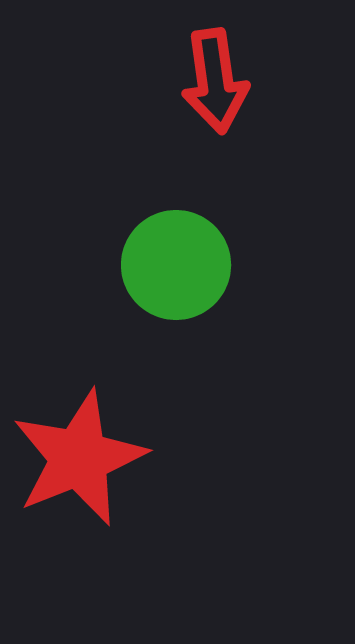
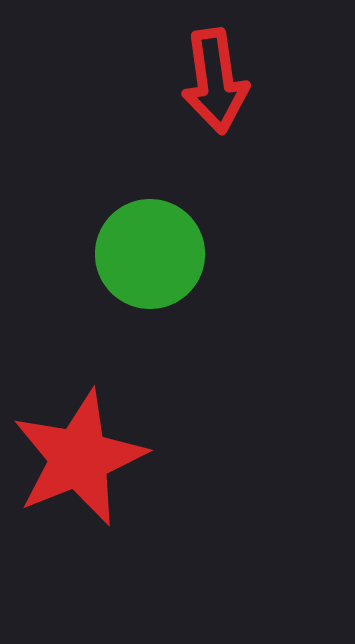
green circle: moved 26 px left, 11 px up
